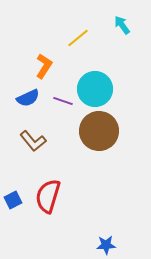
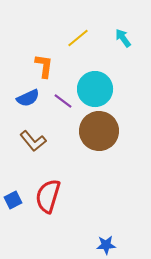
cyan arrow: moved 1 px right, 13 px down
orange L-shape: rotated 25 degrees counterclockwise
purple line: rotated 18 degrees clockwise
